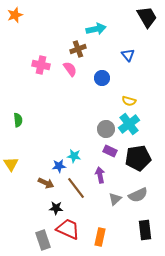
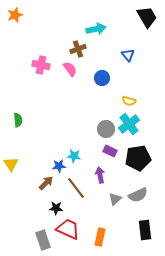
brown arrow: rotated 70 degrees counterclockwise
